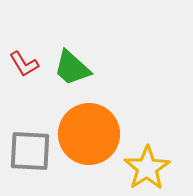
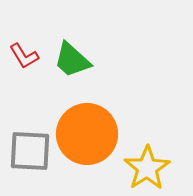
red L-shape: moved 8 px up
green trapezoid: moved 8 px up
orange circle: moved 2 px left
